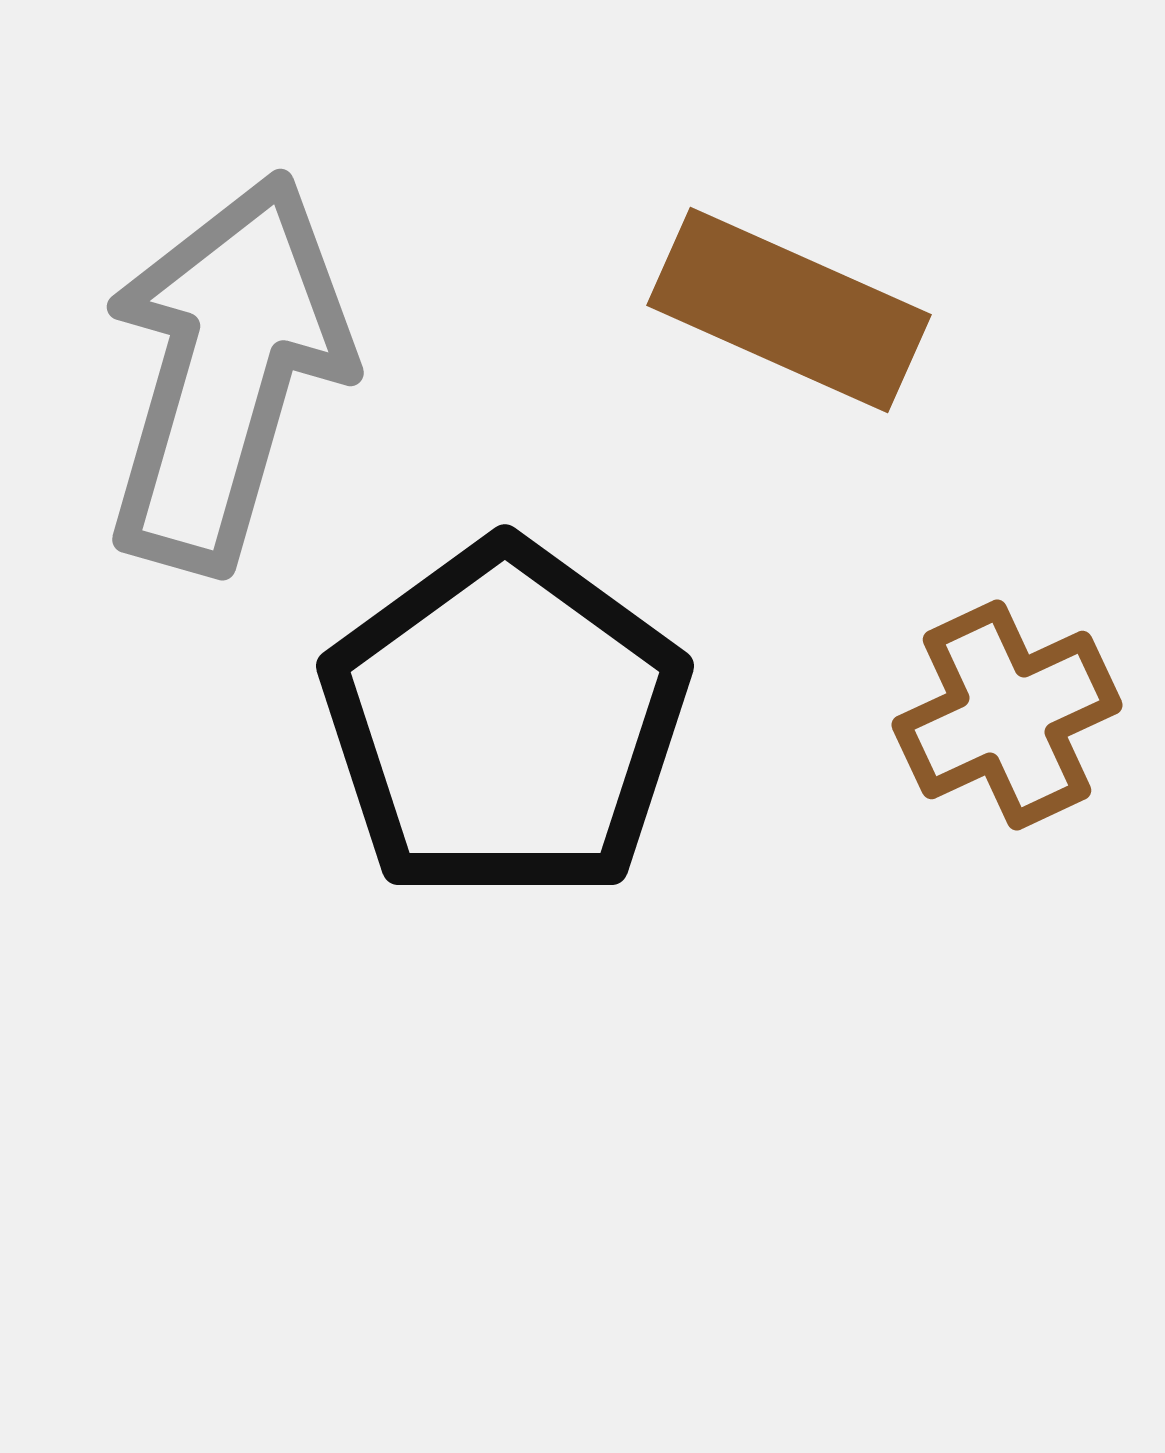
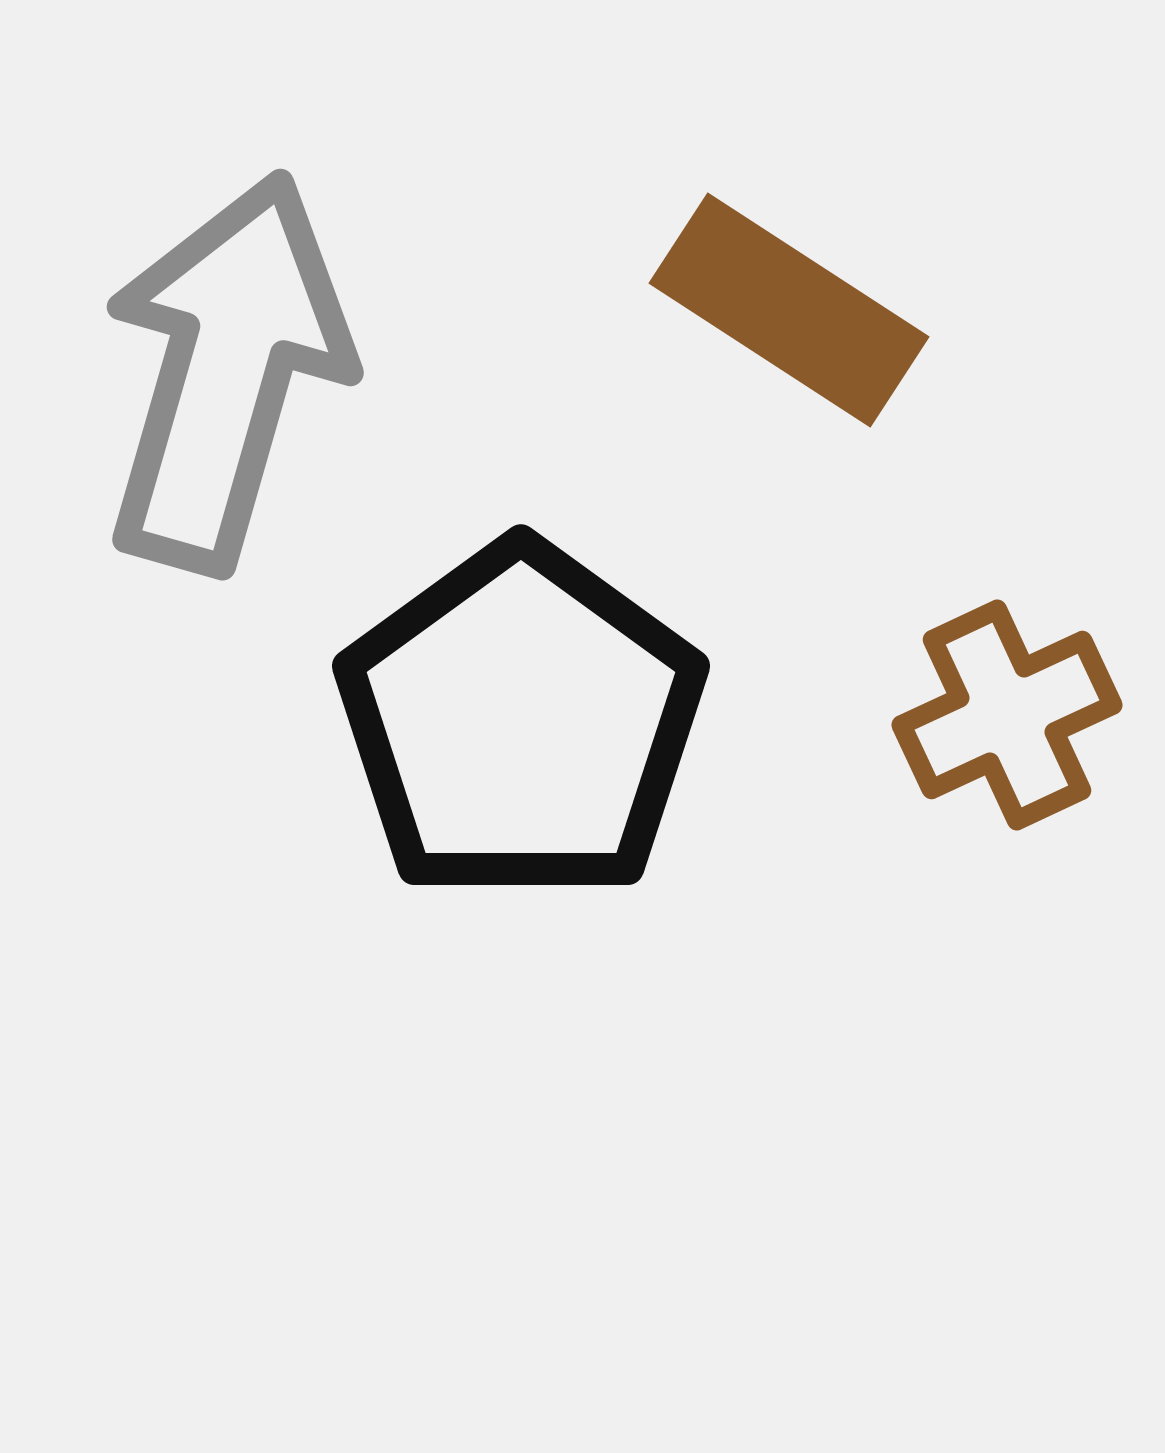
brown rectangle: rotated 9 degrees clockwise
black pentagon: moved 16 px right
